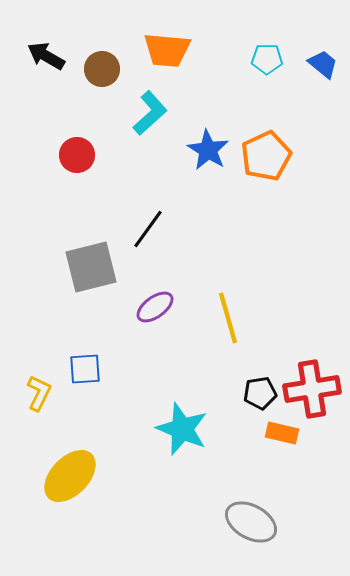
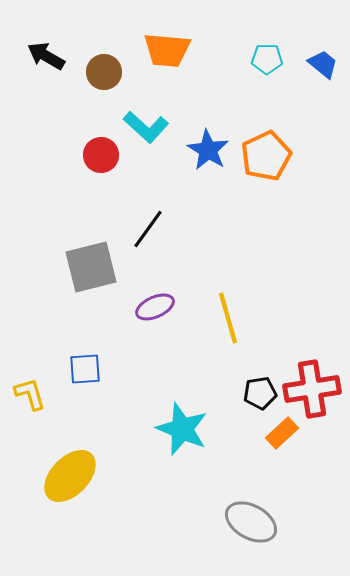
brown circle: moved 2 px right, 3 px down
cyan L-shape: moved 4 px left, 14 px down; rotated 84 degrees clockwise
red circle: moved 24 px right
purple ellipse: rotated 12 degrees clockwise
yellow L-shape: moved 9 px left, 1 px down; rotated 42 degrees counterclockwise
orange rectangle: rotated 56 degrees counterclockwise
